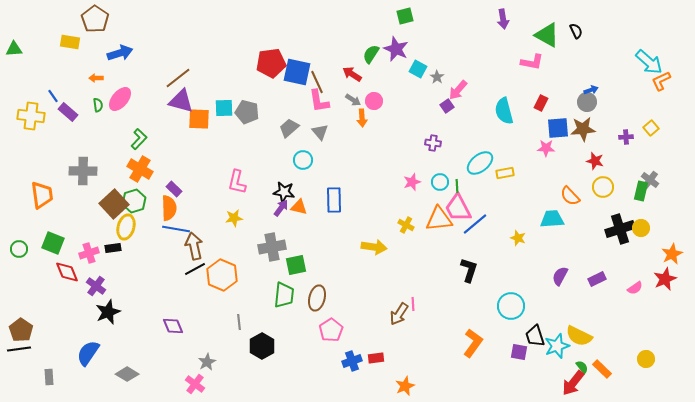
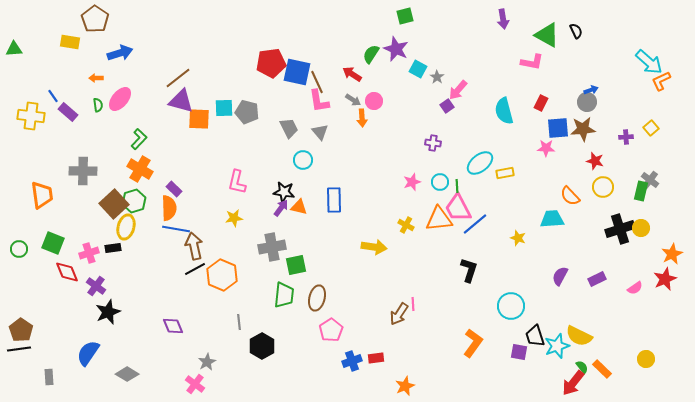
gray trapezoid at (289, 128): rotated 105 degrees clockwise
